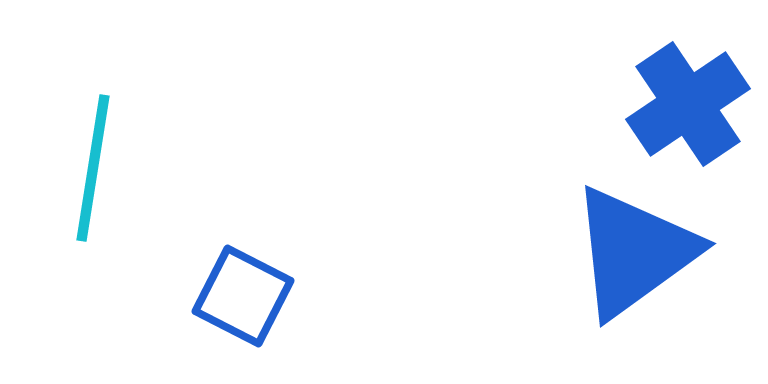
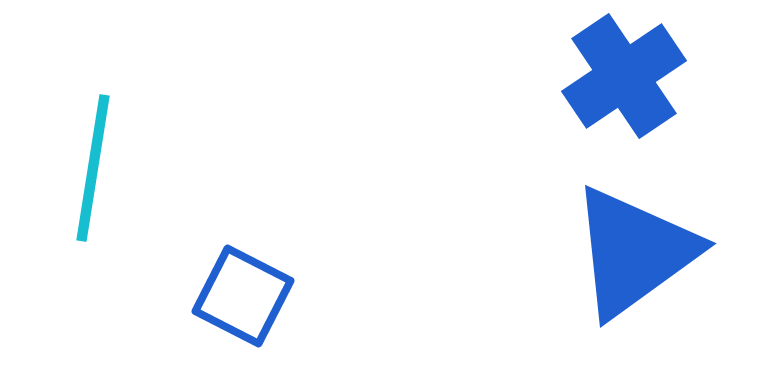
blue cross: moved 64 px left, 28 px up
